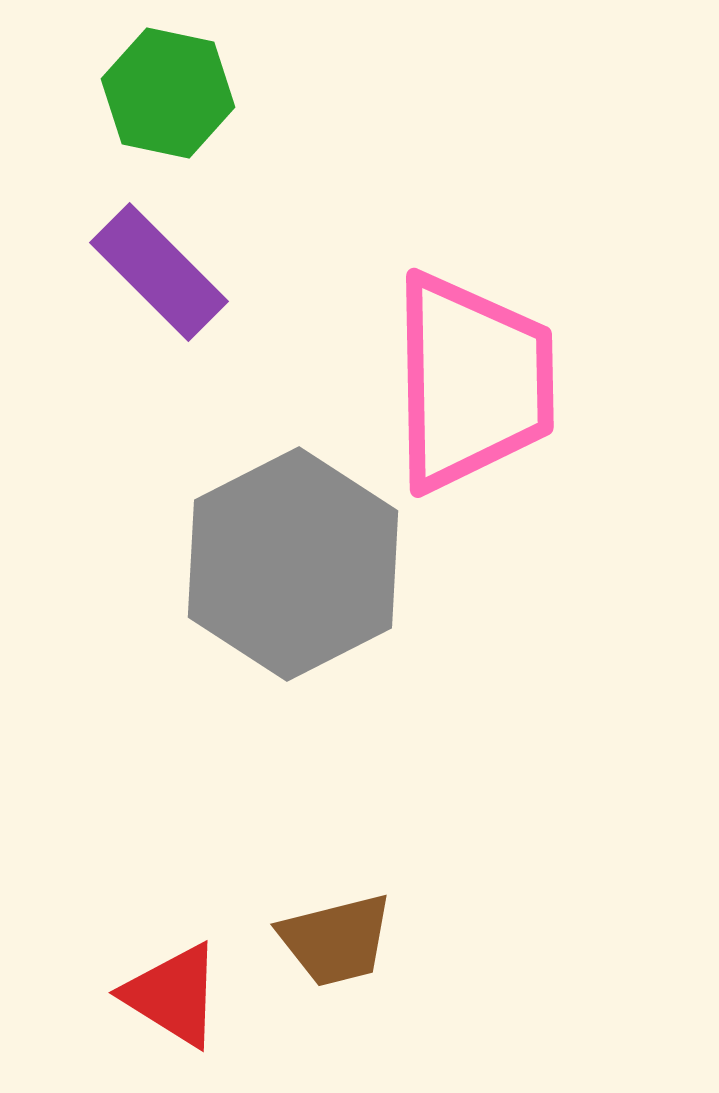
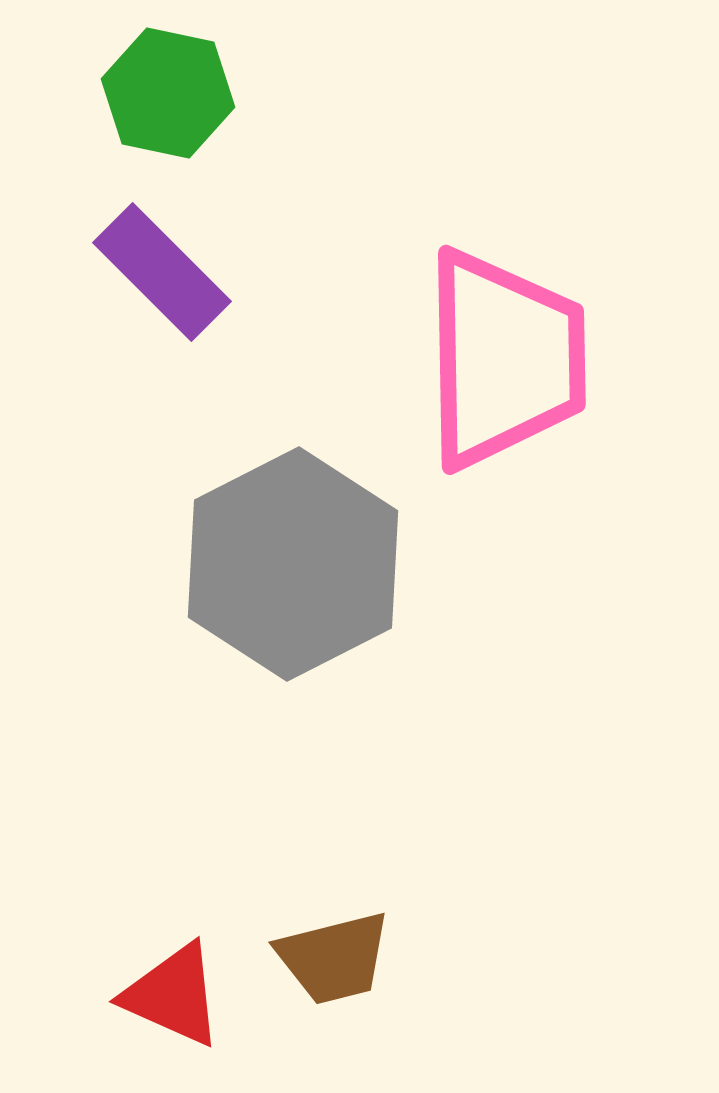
purple rectangle: moved 3 px right
pink trapezoid: moved 32 px right, 23 px up
brown trapezoid: moved 2 px left, 18 px down
red triangle: rotated 8 degrees counterclockwise
